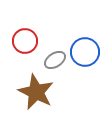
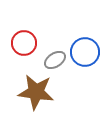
red circle: moved 1 px left, 2 px down
brown star: rotated 18 degrees counterclockwise
